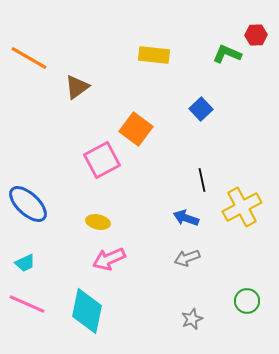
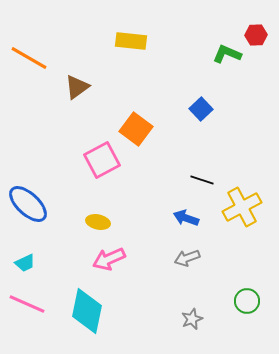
yellow rectangle: moved 23 px left, 14 px up
black line: rotated 60 degrees counterclockwise
